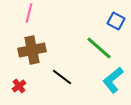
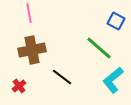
pink line: rotated 24 degrees counterclockwise
